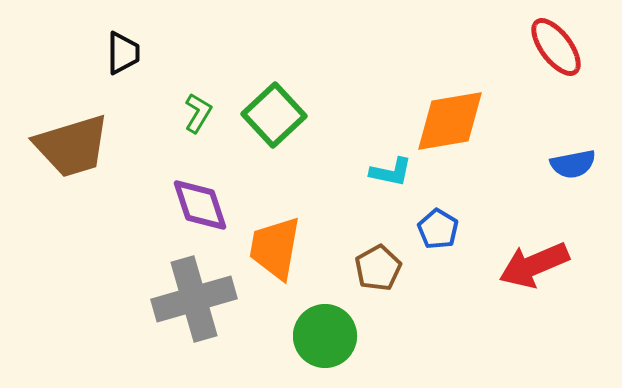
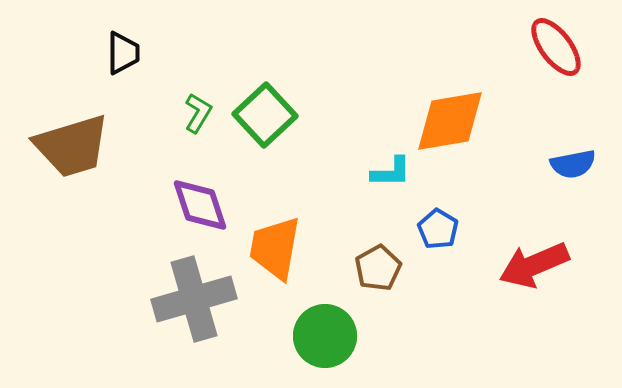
green square: moved 9 px left
cyan L-shape: rotated 12 degrees counterclockwise
